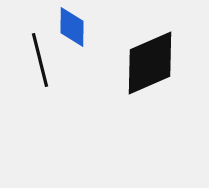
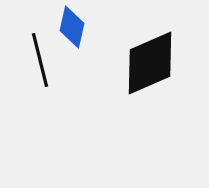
blue diamond: rotated 12 degrees clockwise
